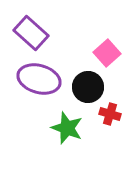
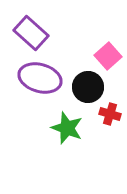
pink square: moved 1 px right, 3 px down
purple ellipse: moved 1 px right, 1 px up
